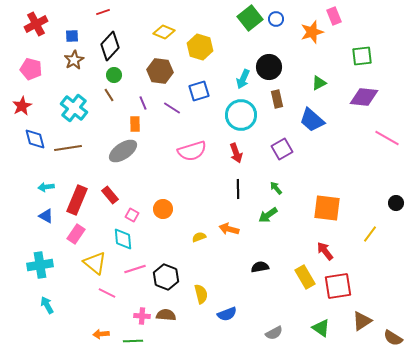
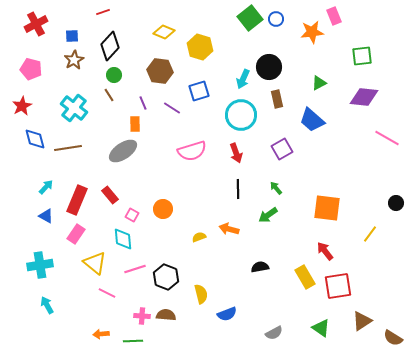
orange star at (312, 32): rotated 10 degrees clockwise
cyan arrow at (46, 187): rotated 140 degrees clockwise
